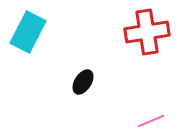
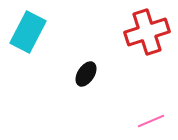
red cross: rotated 9 degrees counterclockwise
black ellipse: moved 3 px right, 8 px up
